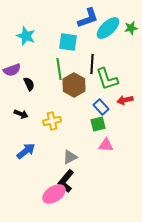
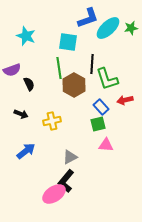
green line: moved 1 px up
